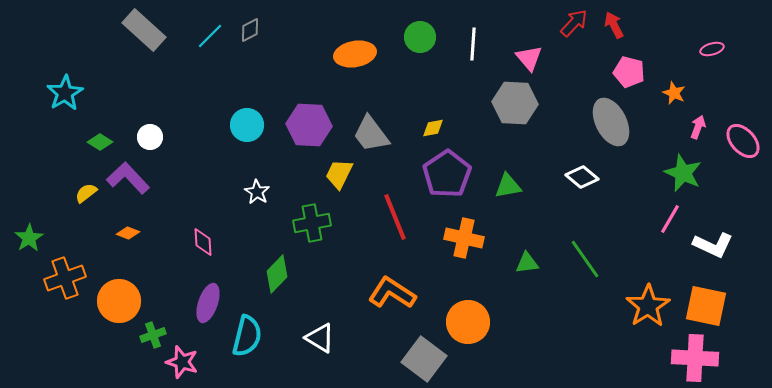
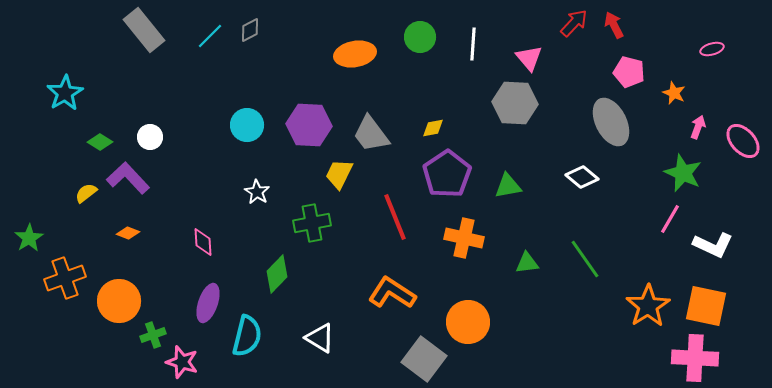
gray rectangle at (144, 30): rotated 9 degrees clockwise
